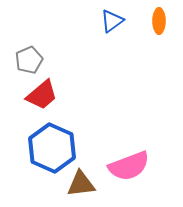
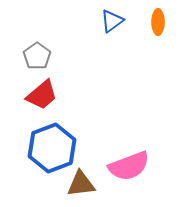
orange ellipse: moved 1 px left, 1 px down
gray pentagon: moved 8 px right, 4 px up; rotated 12 degrees counterclockwise
blue hexagon: rotated 15 degrees clockwise
